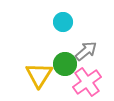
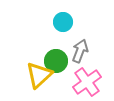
gray arrow: moved 6 px left; rotated 30 degrees counterclockwise
green circle: moved 9 px left, 3 px up
yellow triangle: rotated 16 degrees clockwise
